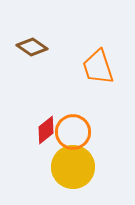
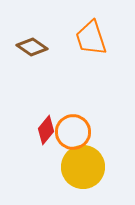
orange trapezoid: moved 7 px left, 29 px up
red diamond: rotated 12 degrees counterclockwise
yellow circle: moved 10 px right
